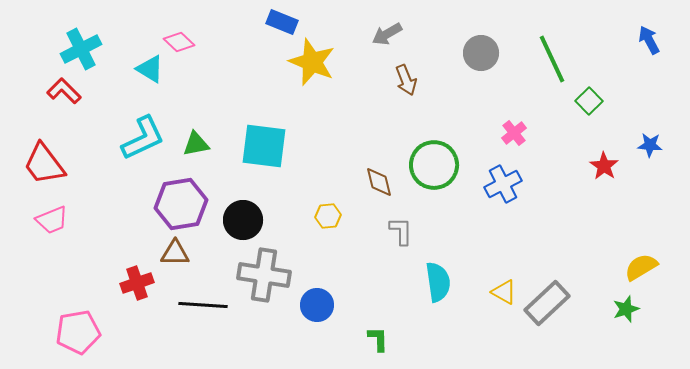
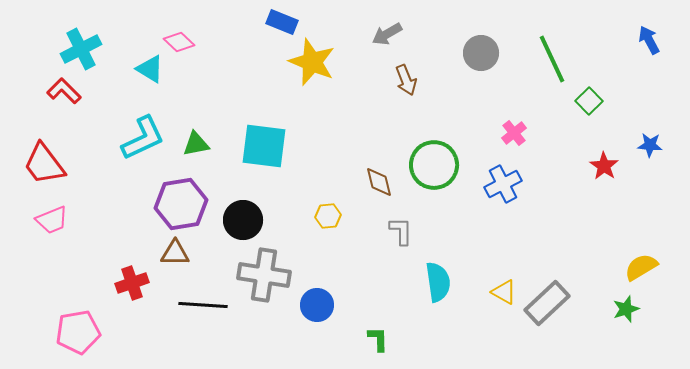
red cross: moved 5 px left
